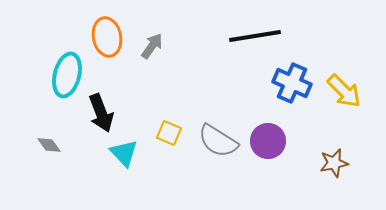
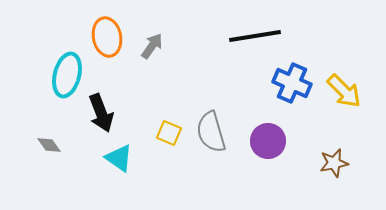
gray semicircle: moved 7 px left, 9 px up; rotated 42 degrees clockwise
cyan triangle: moved 5 px left, 5 px down; rotated 12 degrees counterclockwise
